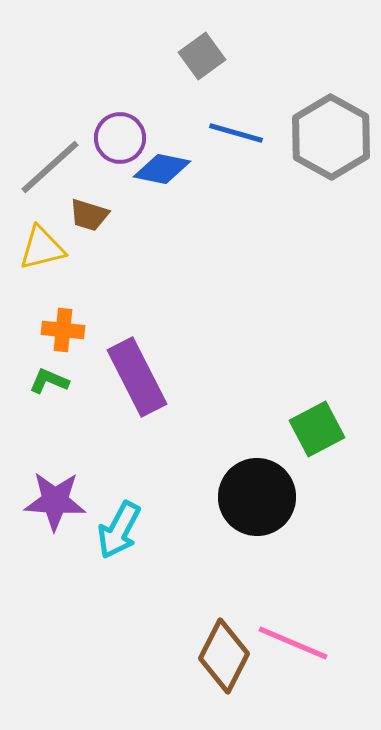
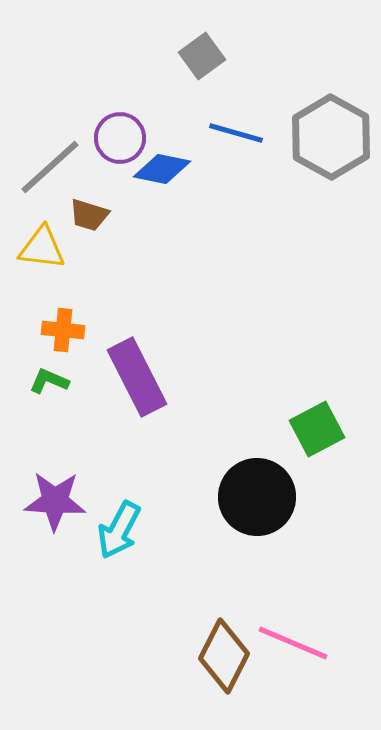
yellow triangle: rotated 21 degrees clockwise
